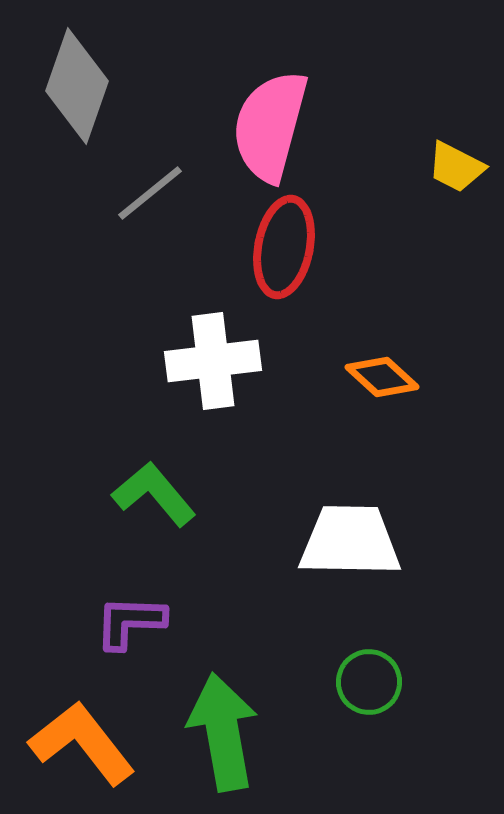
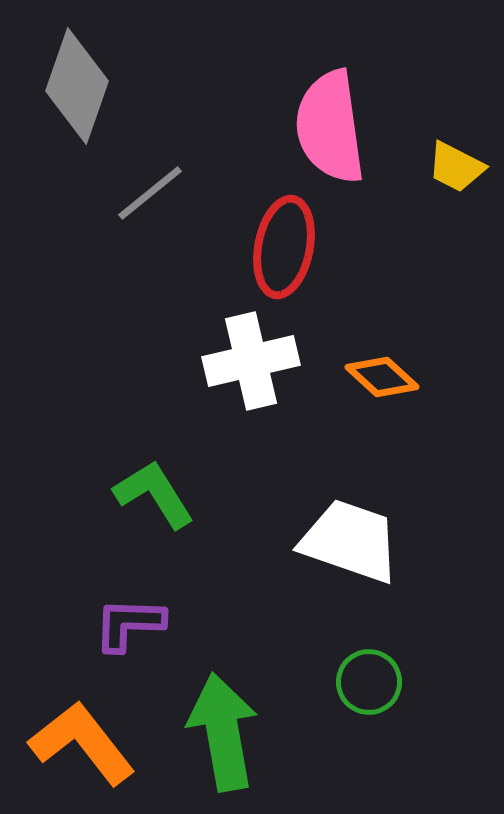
pink semicircle: moved 60 px right, 1 px down; rotated 23 degrees counterclockwise
white cross: moved 38 px right; rotated 6 degrees counterclockwise
green L-shape: rotated 8 degrees clockwise
white trapezoid: rotated 18 degrees clockwise
purple L-shape: moved 1 px left, 2 px down
